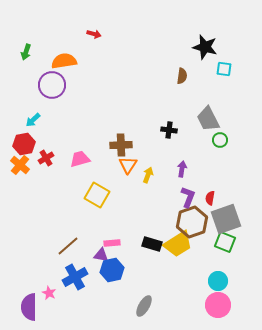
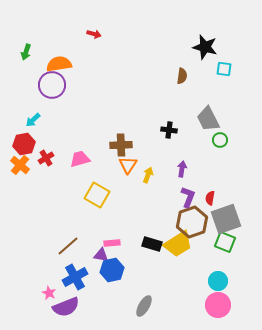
orange semicircle: moved 5 px left, 3 px down
purple semicircle: moved 37 px right; rotated 112 degrees counterclockwise
